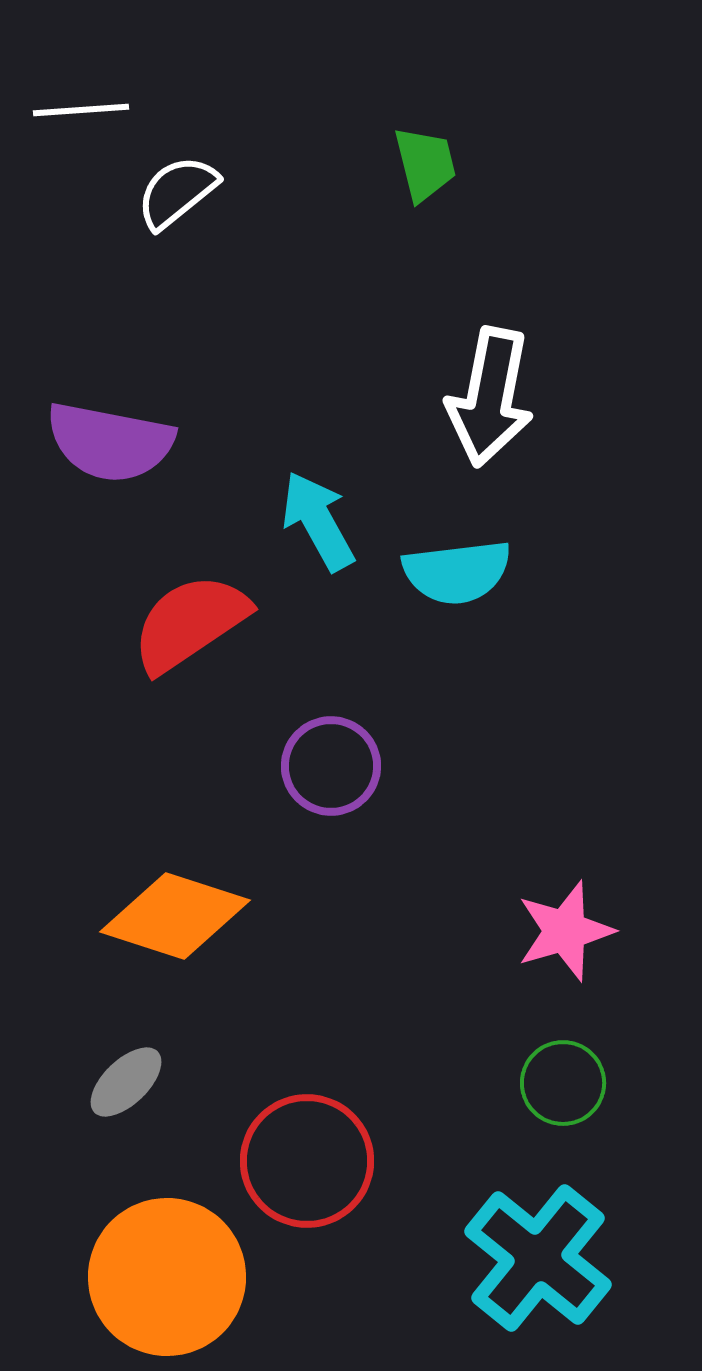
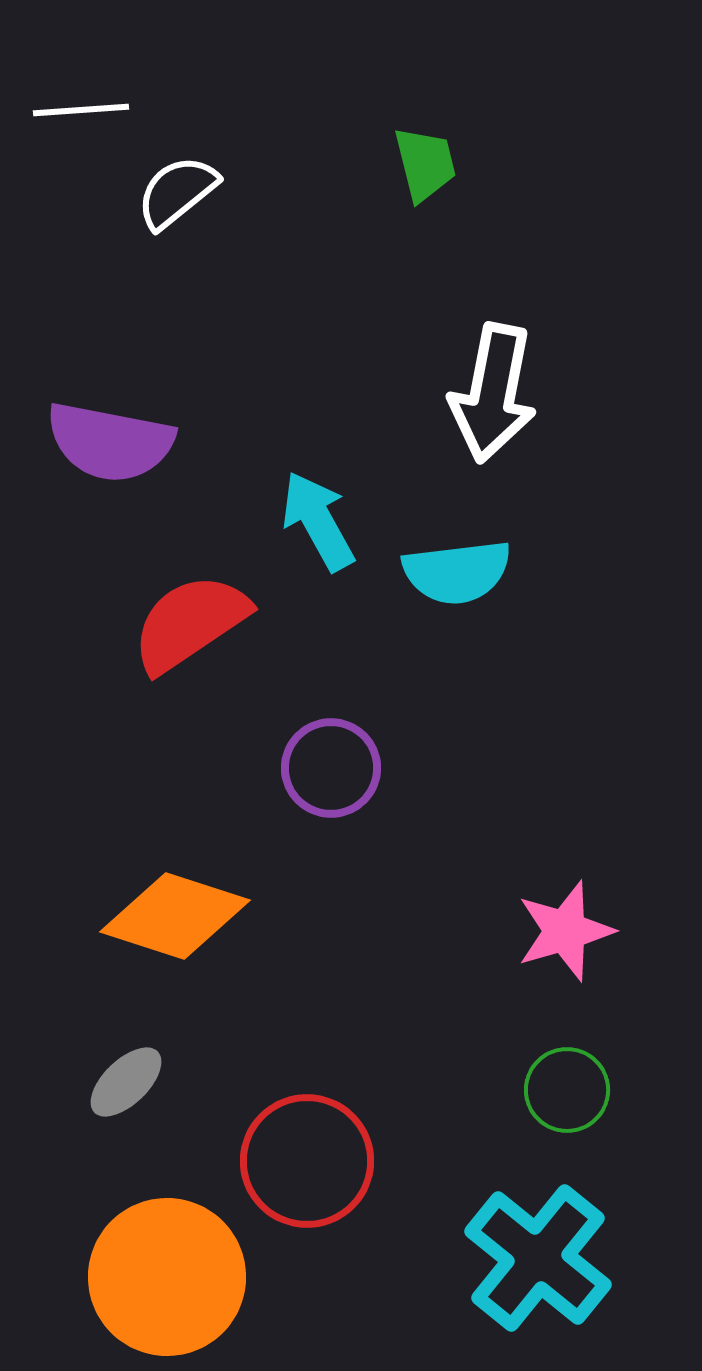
white arrow: moved 3 px right, 4 px up
purple circle: moved 2 px down
green circle: moved 4 px right, 7 px down
